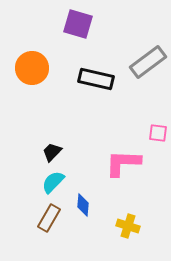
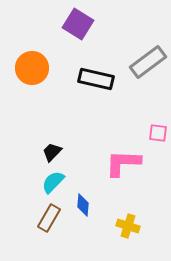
purple square: rotated 16 degrees clockwise
